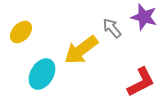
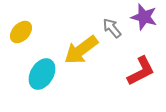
red L-shape: moved 11 px up
